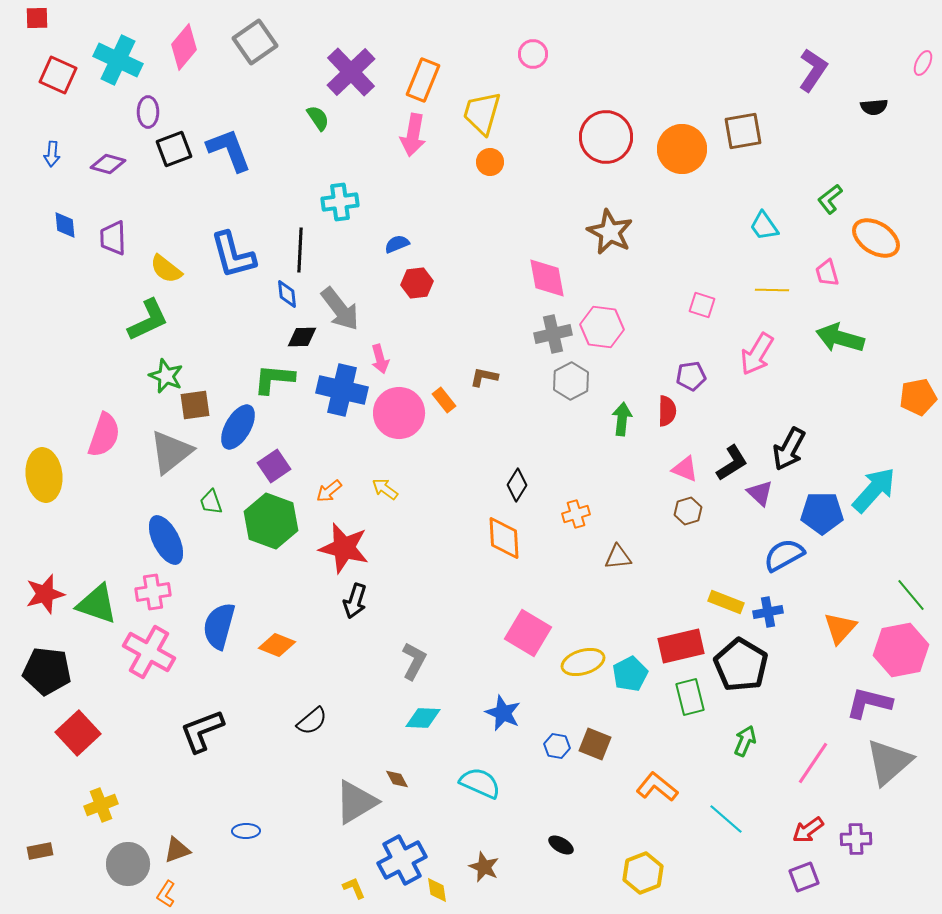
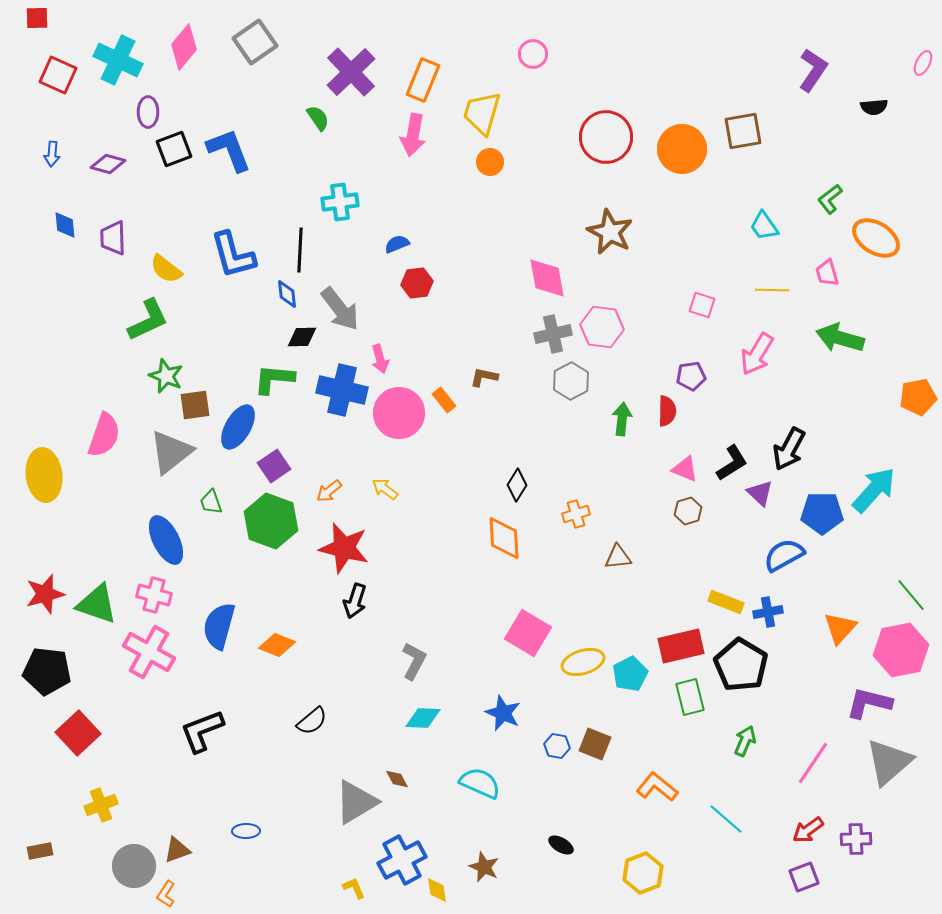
pink cross at (153, 592): moved 1 px right, 3 px down; rotated 24 degrees clockwise
gray circle at (128, 864): moved 6 px right, 2 px down
